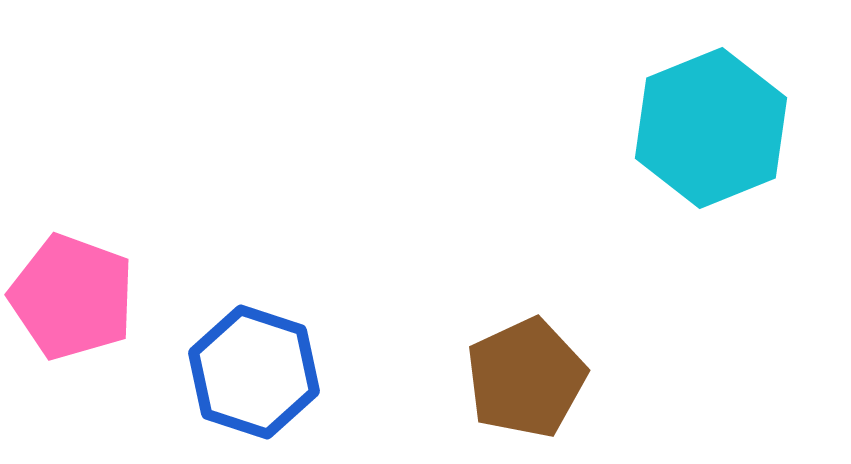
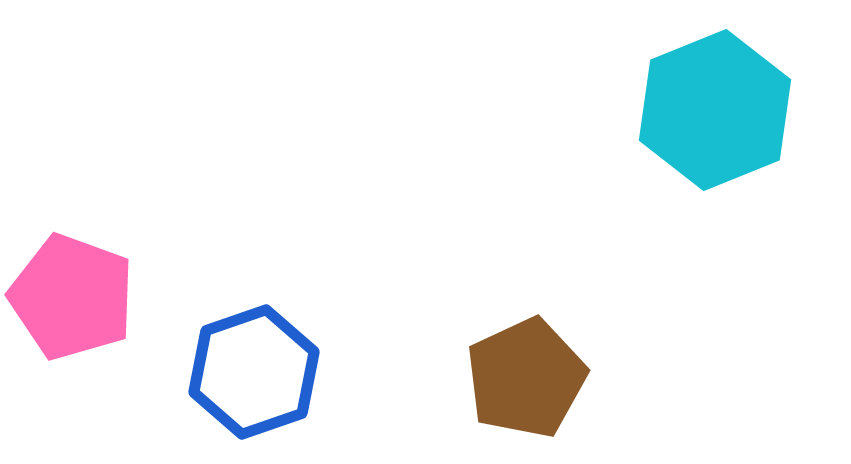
cyan hexagon: moved 4 px right, 18 px up
blue hexagon: rotated 23 degrees clockwise
